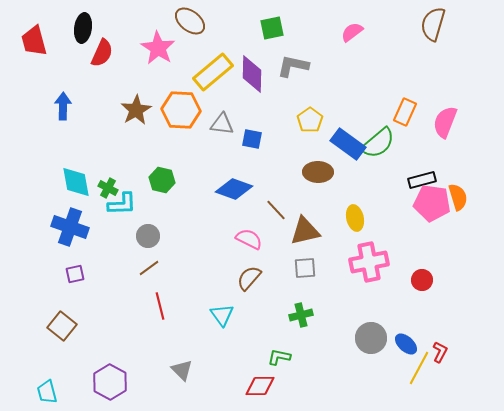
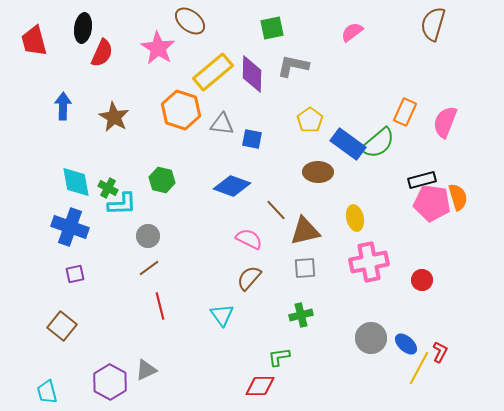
brown star at (136, 110): moved 22 px left, 7 px down; rotated 12 degrees counterclockwise
orange hexagon at (181, 110): rotated 15 degrees clockwise
blue diamond at (234, 189): moved 2 px left, 3 px up
green L-shape at (279, 357): rotated 20 degrees counterclockwise
gray triangle at (182, 370): moved 36 px left; rotated 50 degrees clockwise
